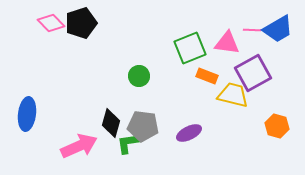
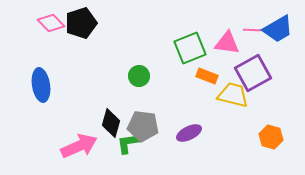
blue ellipse: moved 14 px right, 29 px up; rotated 16 degrees counterclockwise
orange hexagon: moved 6 px left, 11 px down
